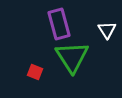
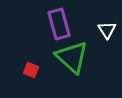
green triangle: rotated 15 degrees counterclockwise
red square: moved 4 px left, 2 px up
